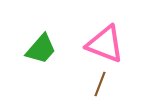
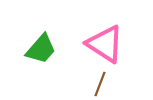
pink triangle: rotated 12 degrees clockwise
